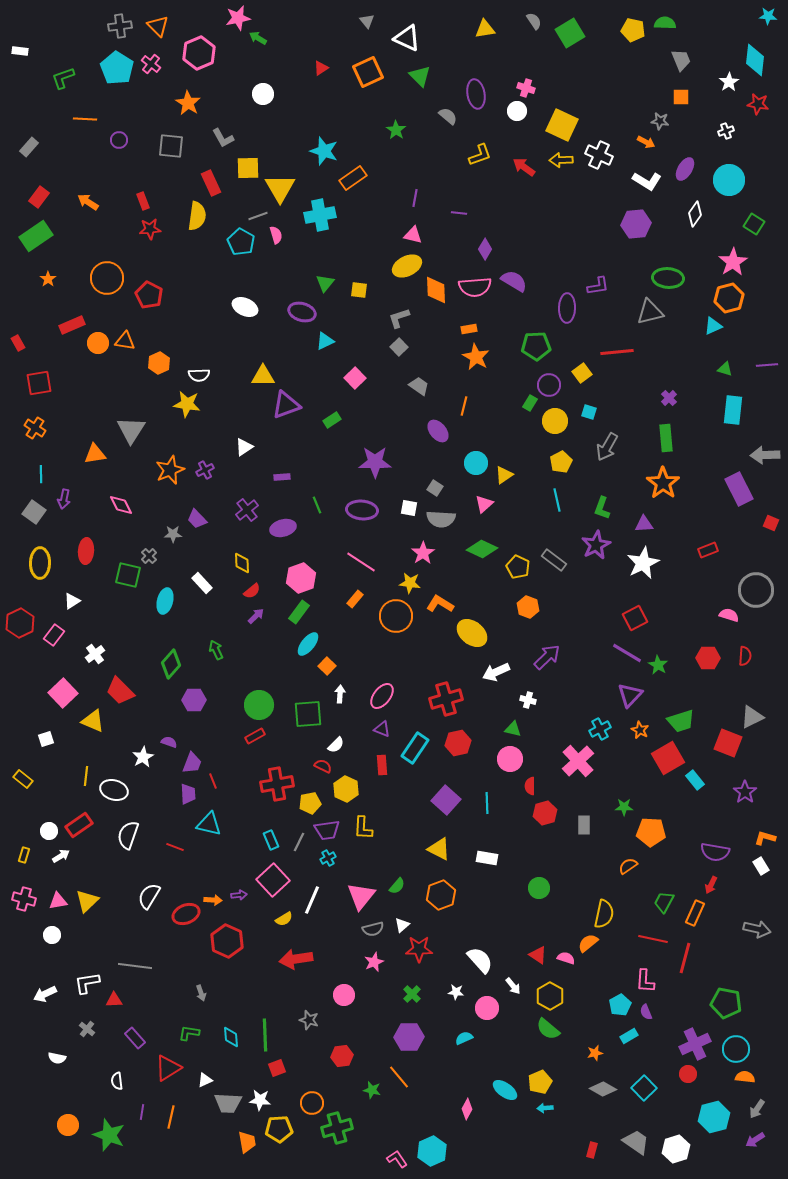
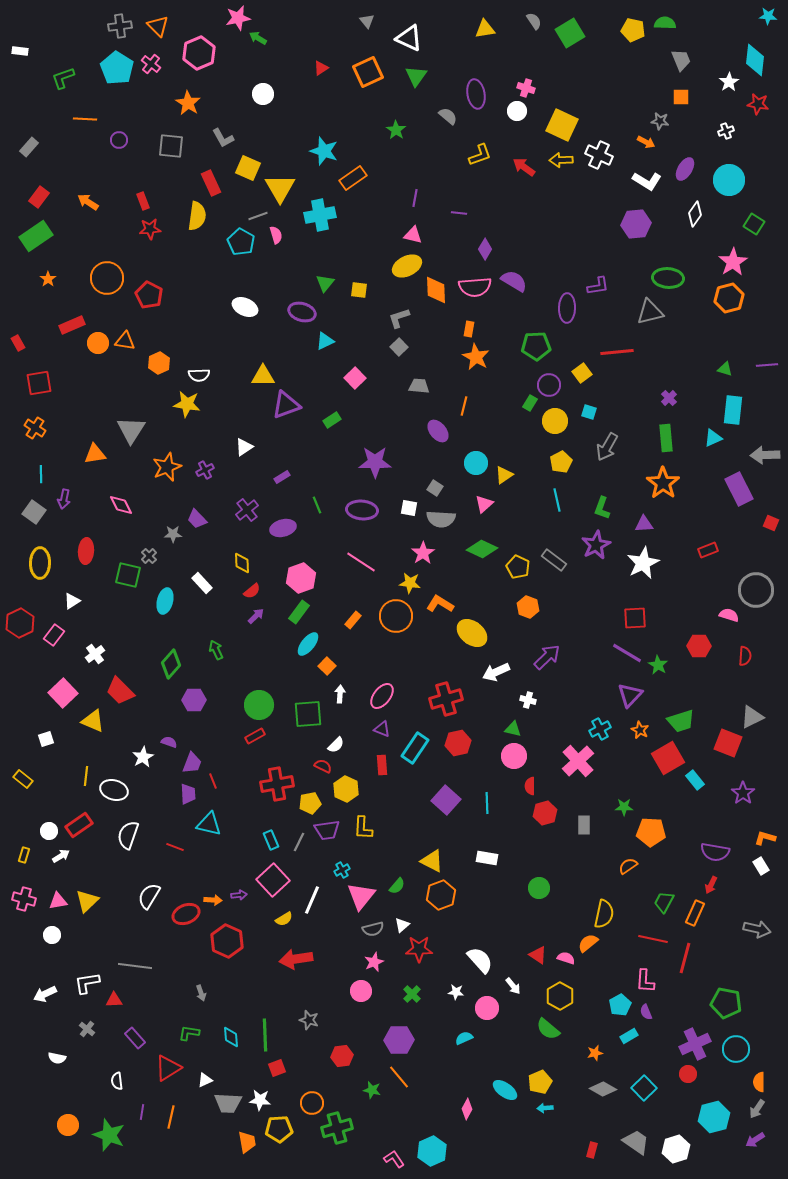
white triangle at (407, 38): moved 2 px right
green triangle at (420, 76): moved 4 px left; rotated 20 degrees clockwise
yellow square at (248, 168): rotated 25 degrees clockwise
cyan triangle at (713, 326): moved 112 px down
orange rectangle at (469, 329): rotated 70 degrees counterclockwise
gray trapezoid at (419, 386): rotated 30 degrees counterclockwise
orange star at (170, 470): moved 3 px left, 3 px up
purple rectangle at (282, 477): rotated 28 degrees counterclockwise
orange rectangle at (355, 599): moved 2 px left, 21 px down
red square at (635, 618): rotated 25 degrees clockwise
red hexagon at (708, 658): moved 9 px left, 12 px up
pink circle at (510, 759): moved 4 px right, 3 px up
purple star at (745, 792): moved 2 px left, 1 px down
yellow triangle at (439, 849): moved 7 px left, 12 px down
cyan cross at (328, 858): moved 14 px right, 12 px down
pink circle at (344, 995): moved 17 px right, 4 px up
yellow hexagon at (550, 996): moved 10 px right
purple hexagon at (409, 1037): moved 10 px left, 3 px down
orange semicircle at (745, 1077): moved 14 px right, 5 px down; rotated 96 degrees counterclockwise
pink L-shape at (397, 1159): moved 3 px left
